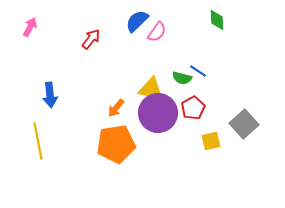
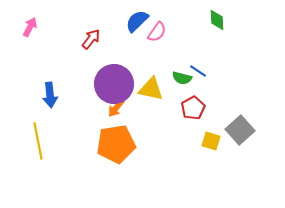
purple circle: moved 44 px left, 29 px up
gray square: moved 4 px left, 6 px down
yellow square: rotated 30 degrees clockwise
